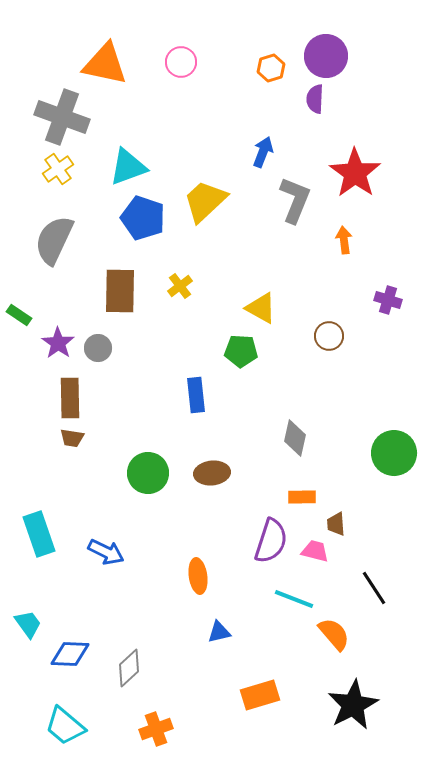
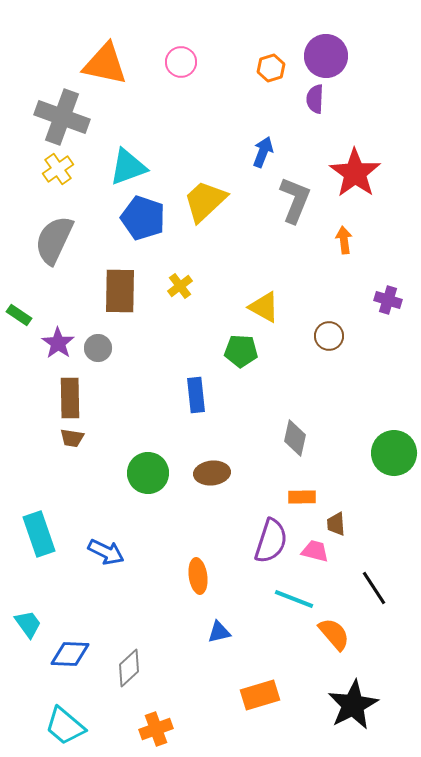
yellow triangle at (261, 308): moved 3 px right, 1 px up
